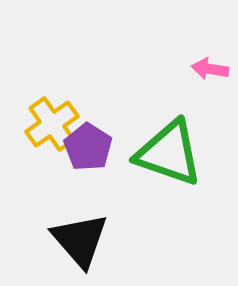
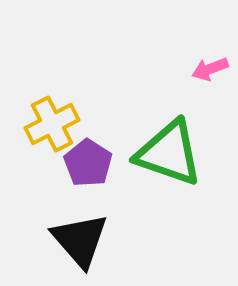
pink arrow: rotated 30 degrees counterclockwise
yellow cross: rotated 8 degrees clockwise
purple pentagon: moved 16 px down
